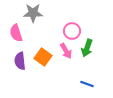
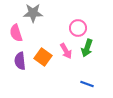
pink circle: moved 6 px right, 3 px up
